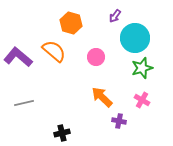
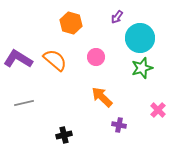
purple arrow: moved 2 px right, 1 px down
cyan circle: moved 5 px right
orange semicircle: moved 1 px right, 9 px down
purple L-shape: moved 2 px down; rotated 8 degrees counterclockwise
pink cross: moved 16 px right, 10 px down; rotated 14 degrees clockwise
purple cross: moved 4 px down
black cross: moved 2 px right, 2 px down
